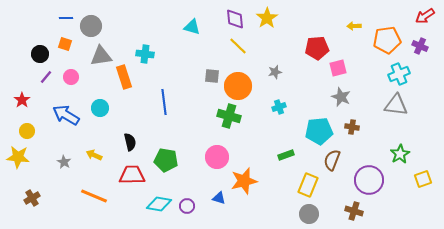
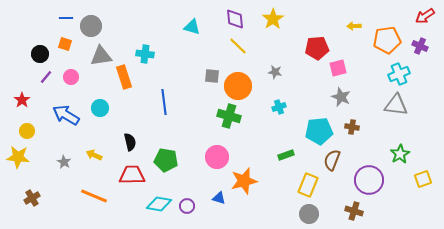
yellow star at (267, 18): moved 6 px right, 1 px down
gray star at (275, 72): rotated 24 degrees clockwise
